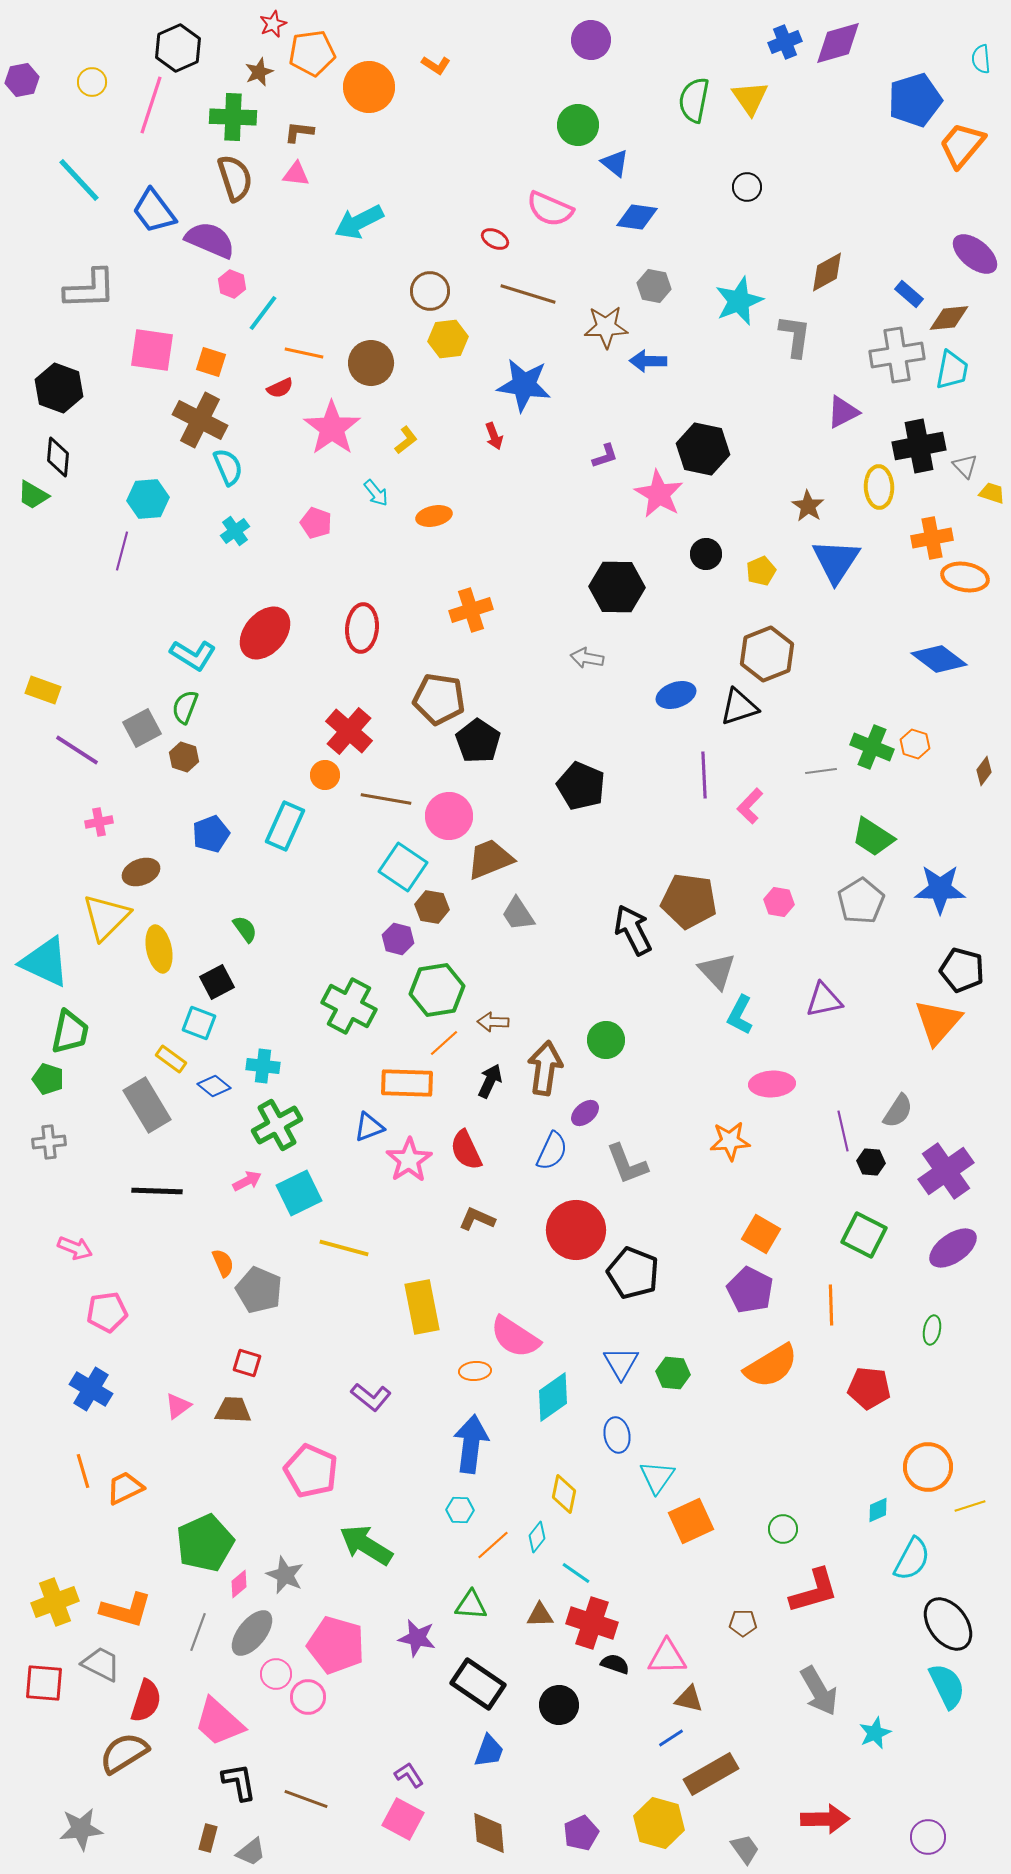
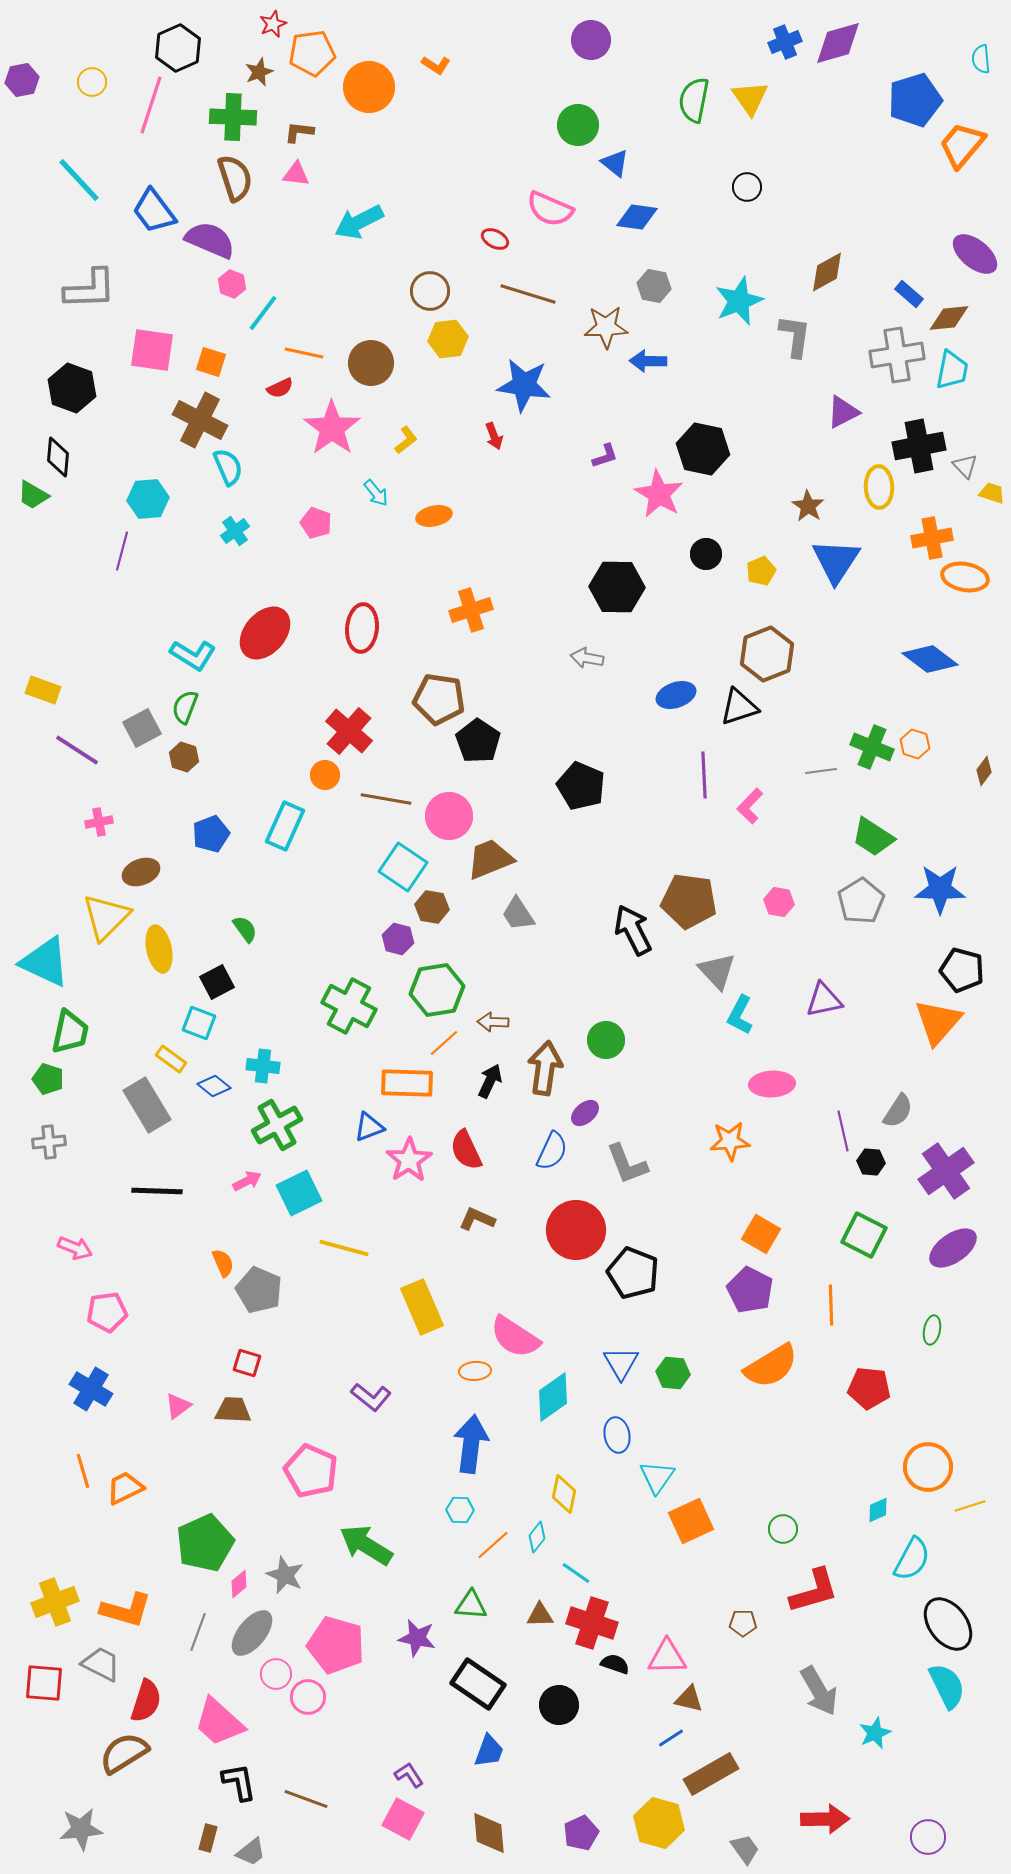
black hexagon at (59, 388): moved 13 px right
blue diamond at (939, 659): moved 9 px left
yellow rectangle at (422, 1307): rotated 12 degrees counterclockwise
